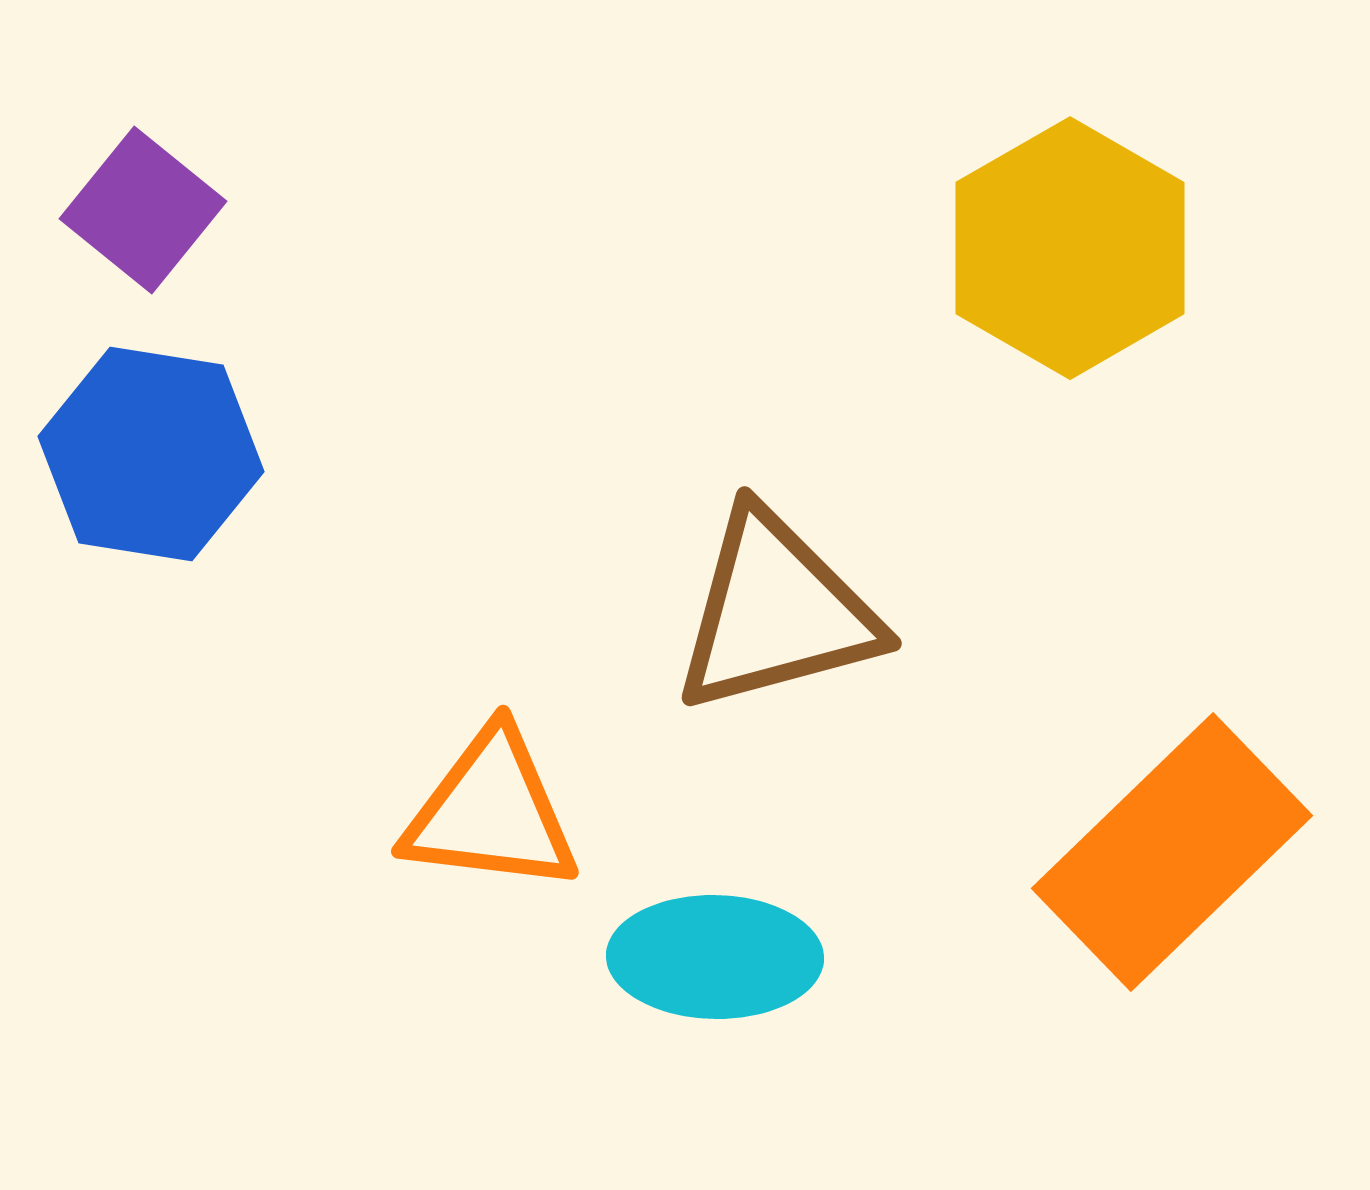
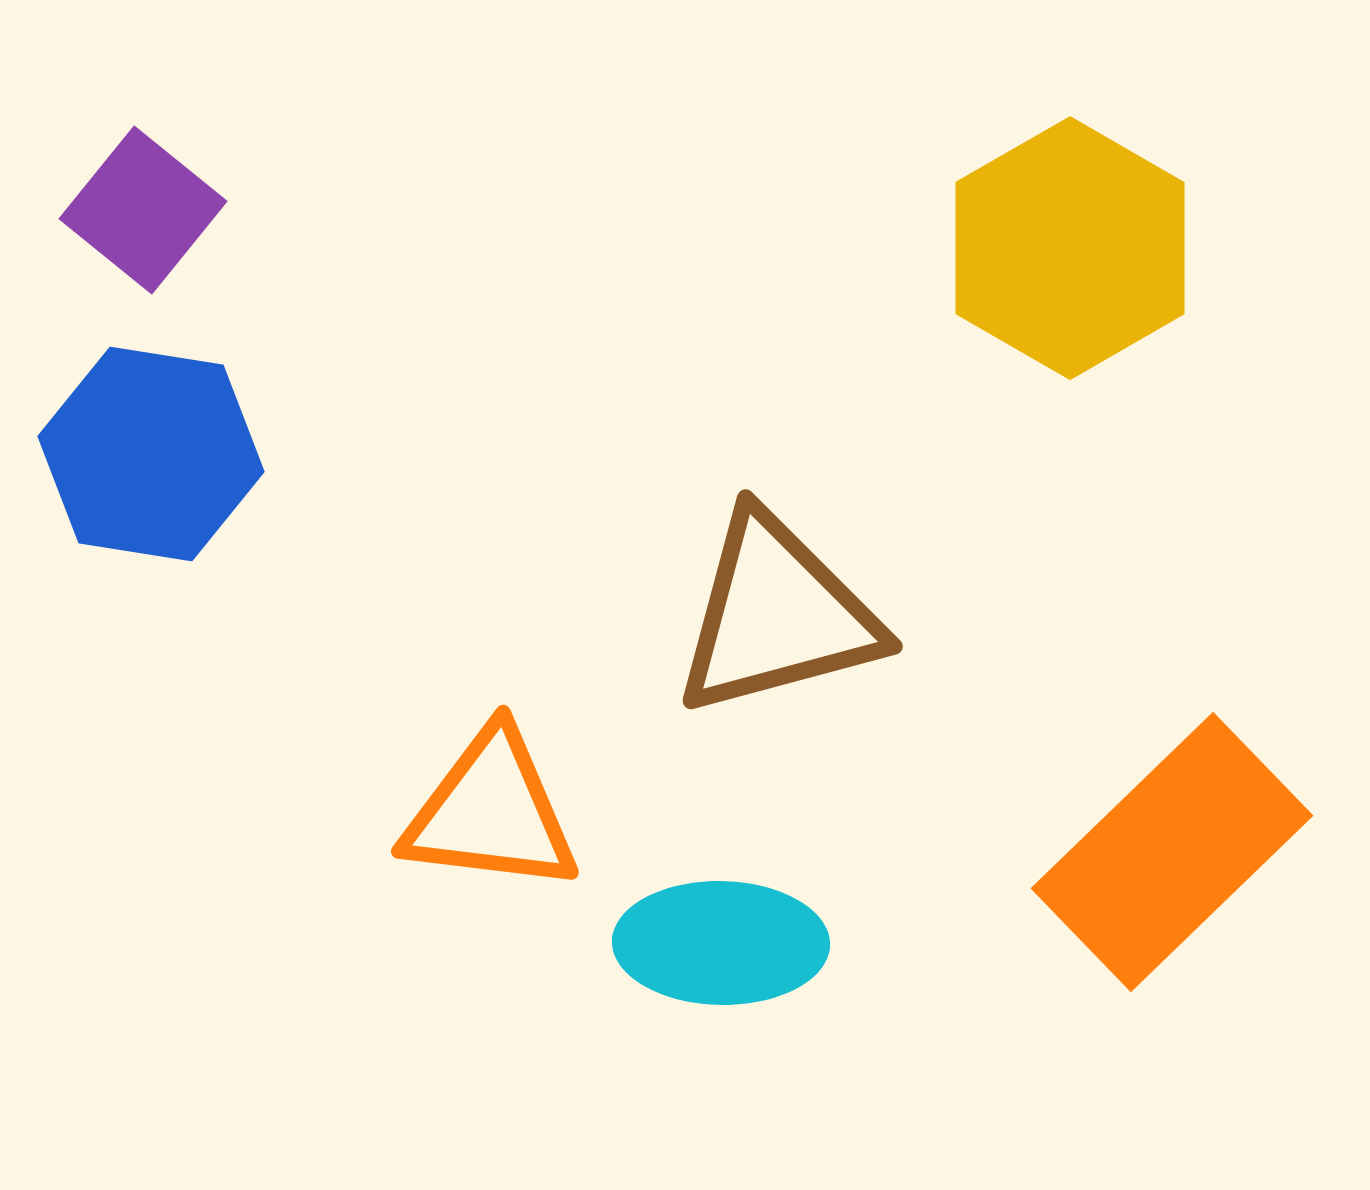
brown triangle: moved 1 px right, 3 px down
cyan ellipse: moved 6 px right, 14 px up
